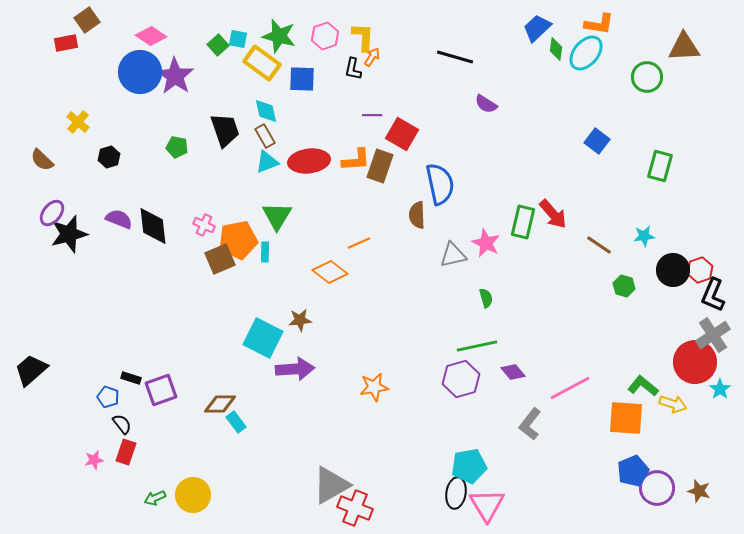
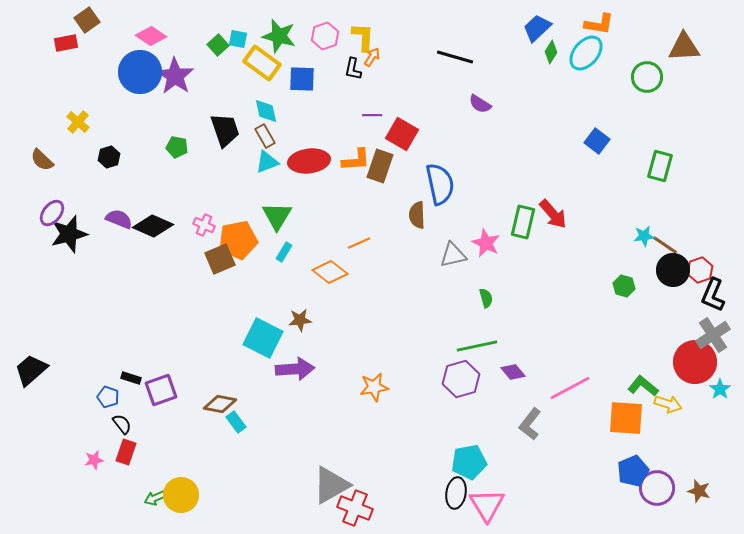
green diamond at (556, 49): moved 5 px left, 3 px down; rotated 25 degrees clockwise
purple semicircle at (486, 104): moved 6 px left
black diamond at (153, 226): rotated 60 degrees counterclockwise
brown line at (599, 245): moved 66 px right
cyan rectangle at (265, 252): moved 19 px right; rotated 30 degrees clockwise
brown diamond at (220, 404): rotated 12 degrees clockwise
yellow arrow at (673, 404): moved 5 px left
cyan pentagon at (469, 466): moved 4 px up
yellow circle at (193, 495): moved 12 px left
